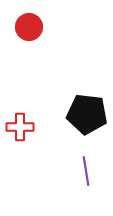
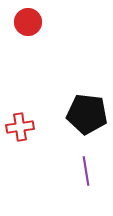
red circle: moved 1 px left, 5 px up
red cross: rotated 8 degrees counterclockwise
